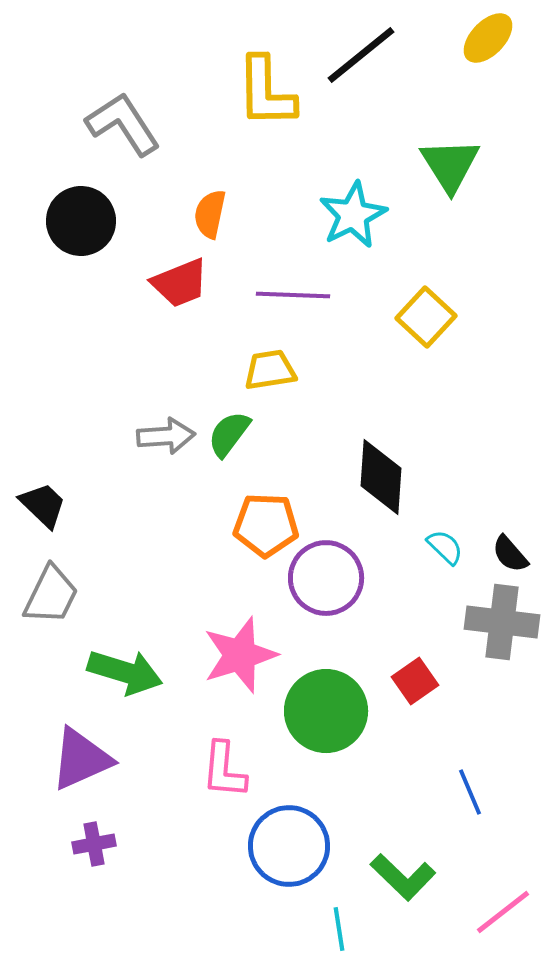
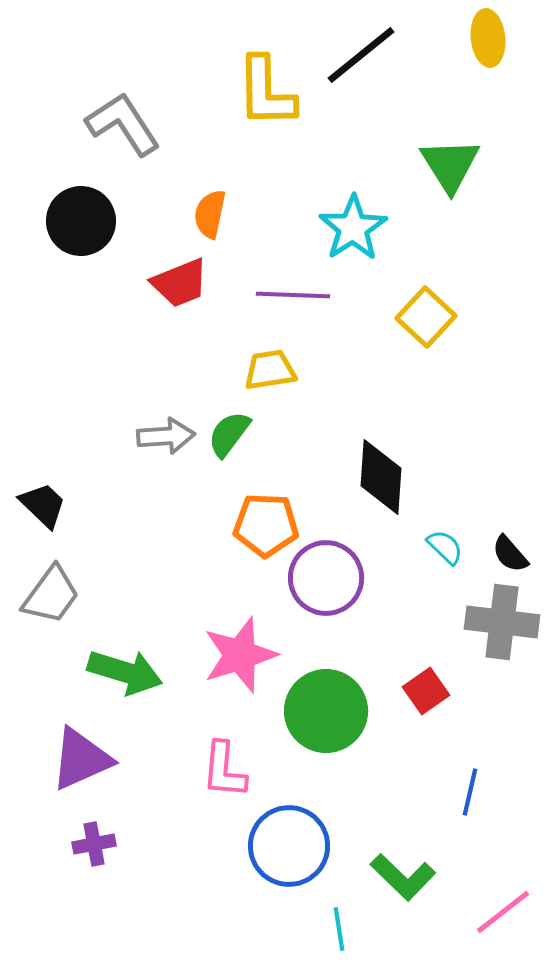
yellow ellipse: rotated 50 degrees counterclockwise
cyan star: moved 13 px down; rotated 6 degrees counterclockwise
gray trapezoid: rotated 10 degrees clockwise
red square: moved 11 px right, 10 px down
blue line: rotated 36 degrees clockwise
